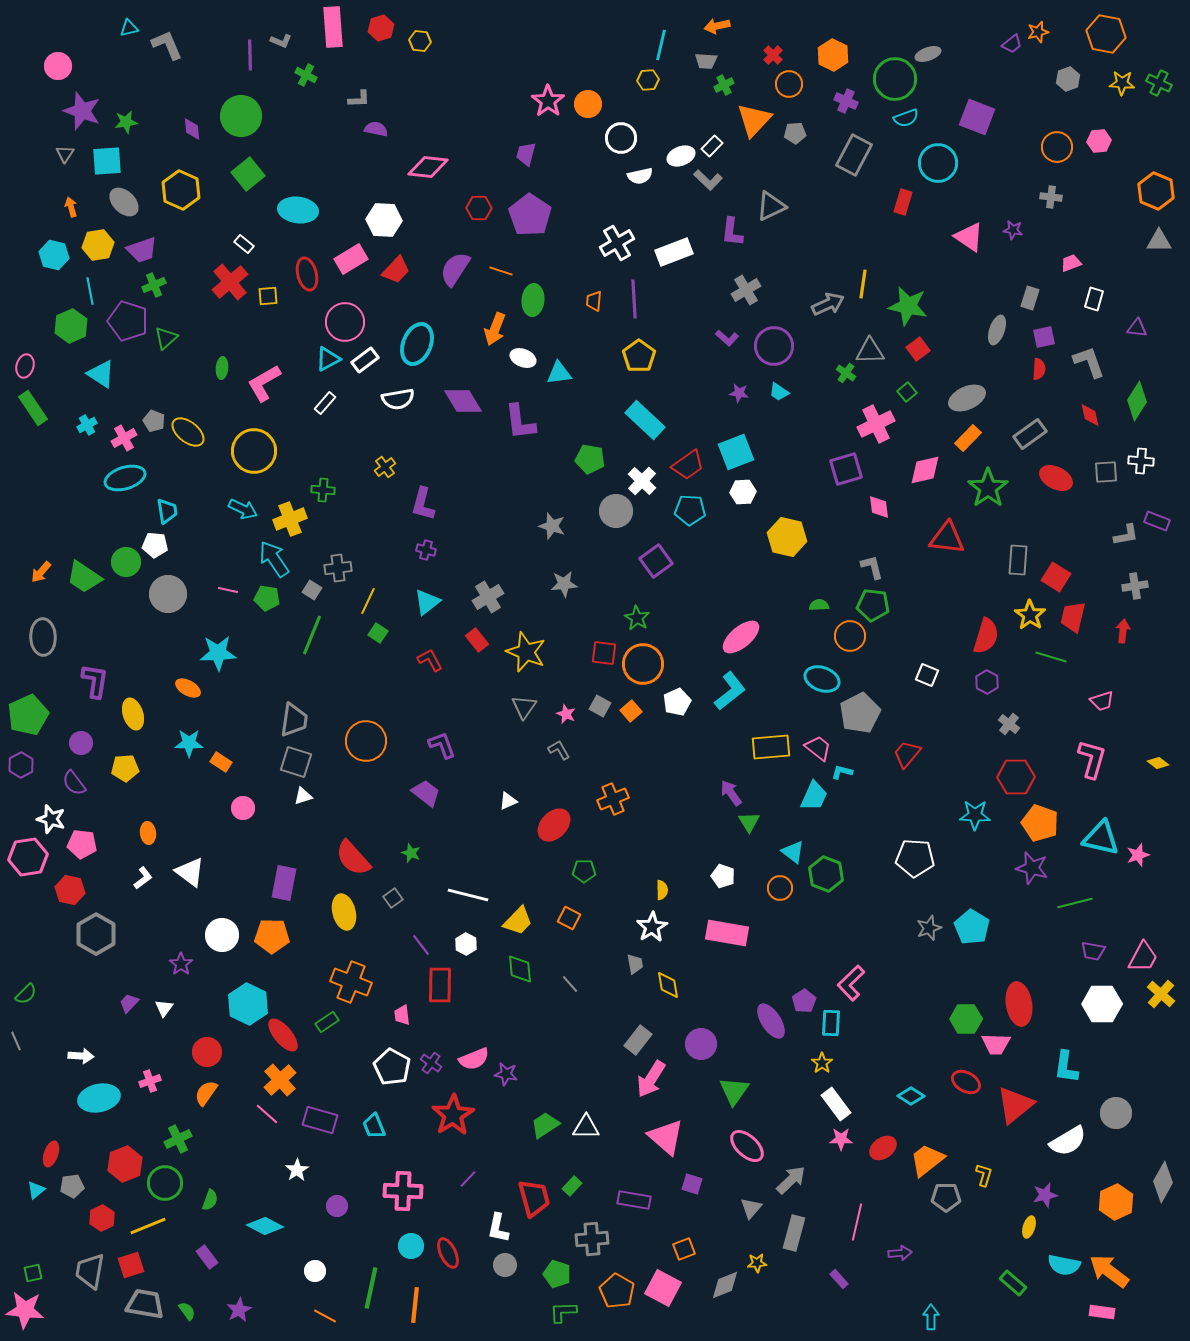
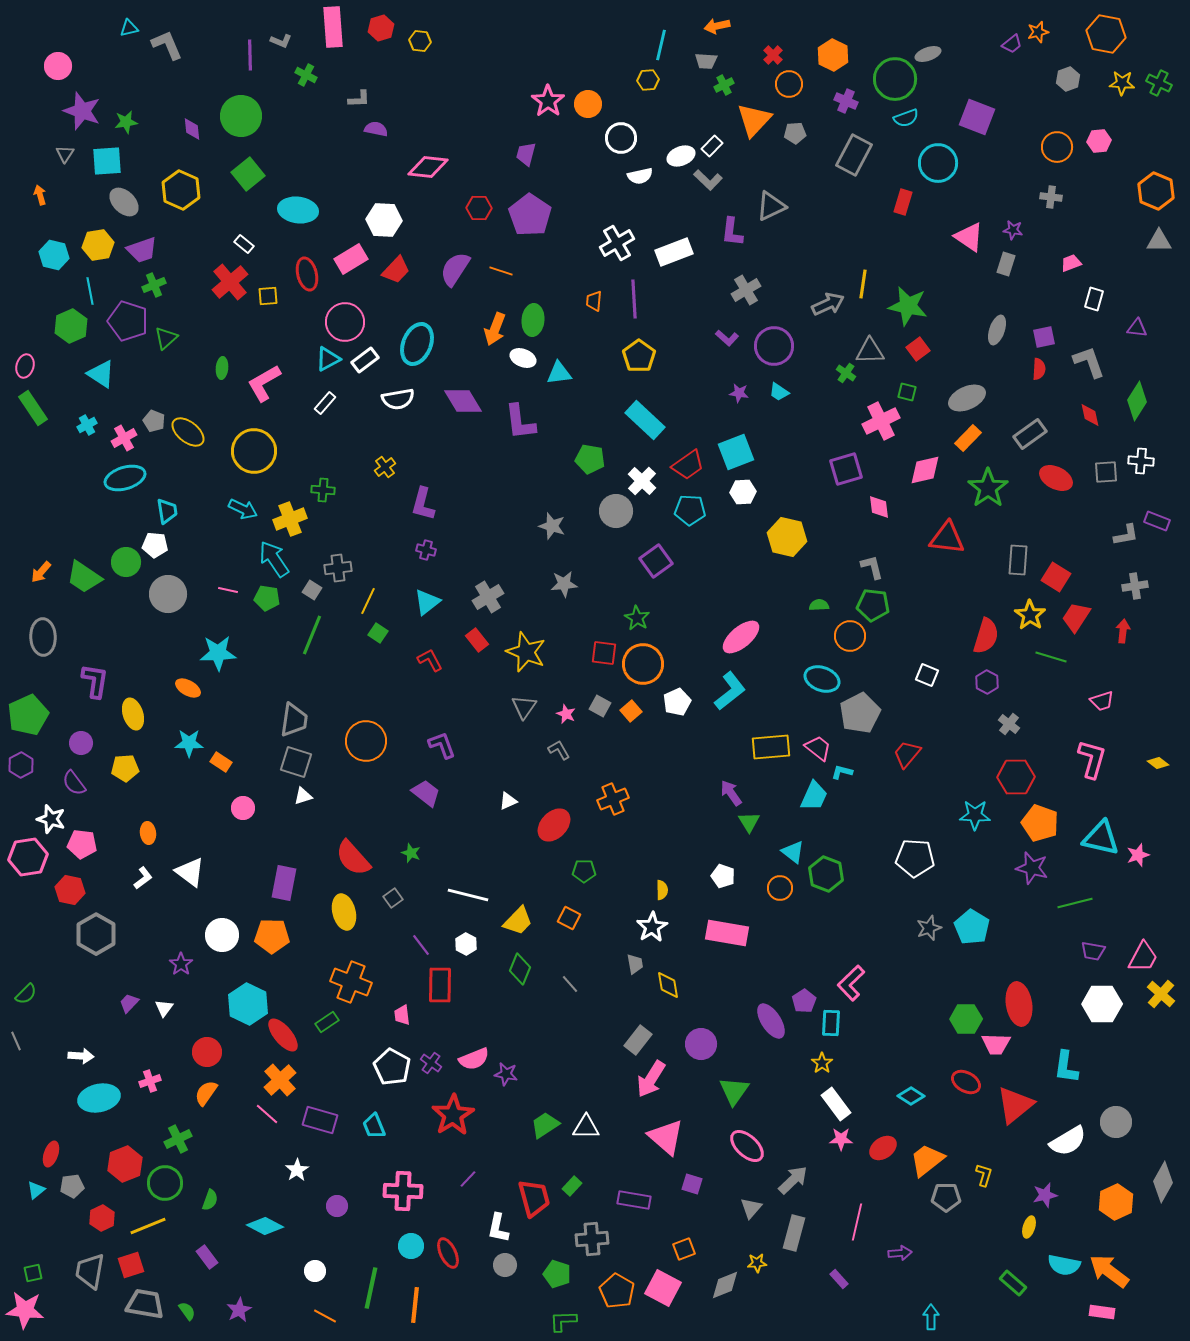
orange arrow at (71, 207): moved 31 px left, 12 px up
gray rectangle at (1030, 298): moved 24 px left, 34 px up
green ellipse at (533, 300): moved 20 px down
green square at (907, 392): rotated 36 degrees counterclockwise
pink cross at (876, 424): moved 5 px right, 3 px up
red trapezoid at (1073, 617): moved 3 px right; rotated 20 degrees clockwise
green diamond at (520, 969): rotated 28 degrees clockwise
gray circle at (1116, 1113): moved 9 px down
gray arrow at (791, 1180): moved 2 px right
green L-shape at (563, 1312): moved 9 px down
